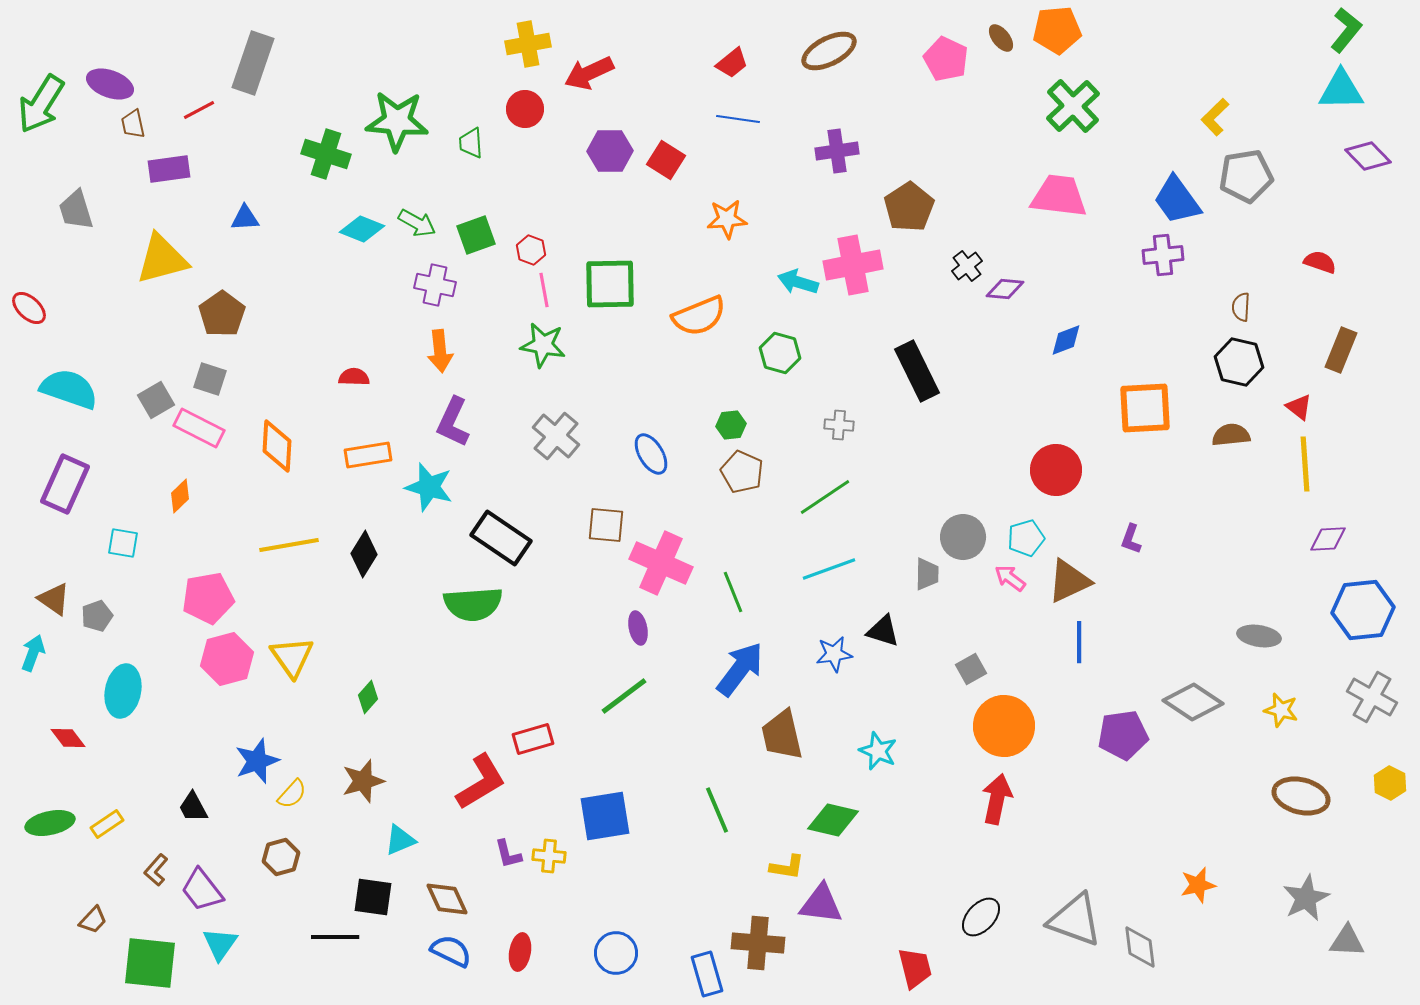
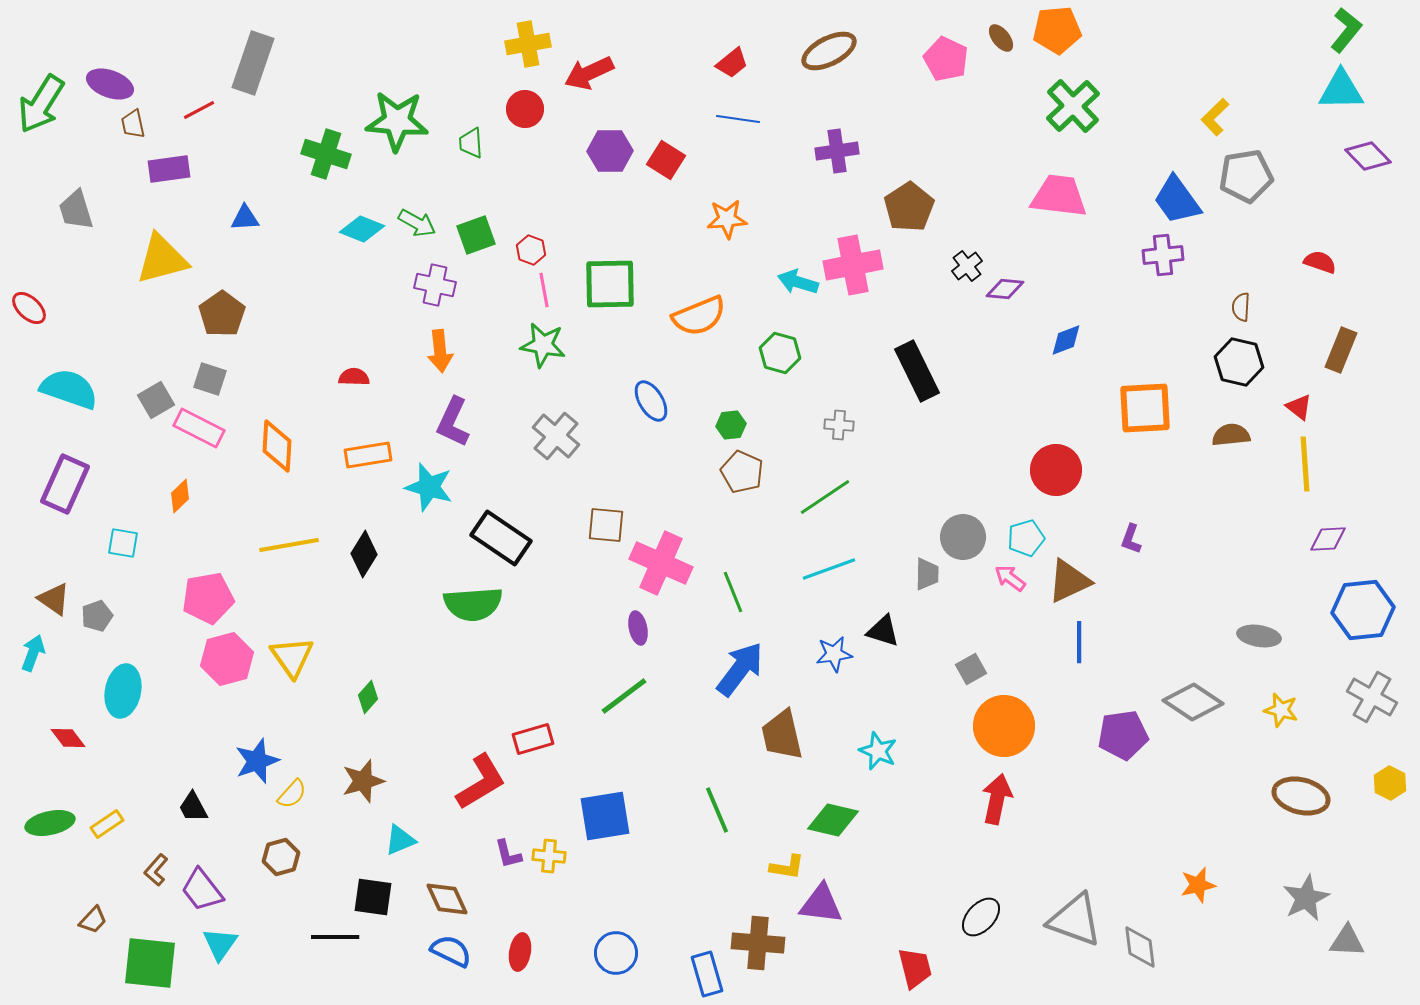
blue ellipse at (651, 454): moved 53 px up
